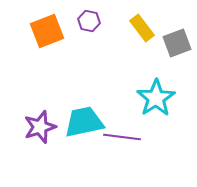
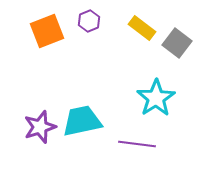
purple hexagon: rotated 25 degrees clockwise
yellow rectangle: rotated 16 degrees counterclockwise
gray square: rotated 32 degrees counterclockwise
cyan trapezoid: moved 2 px left, 1 px up
purple line: moved 15 px right, 7 px down
